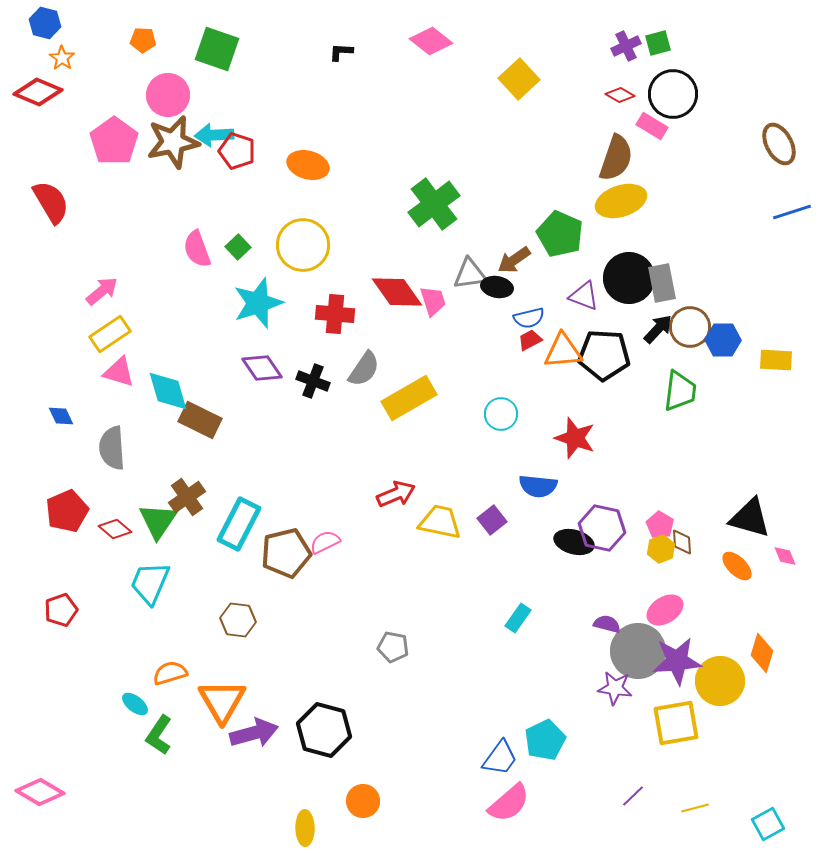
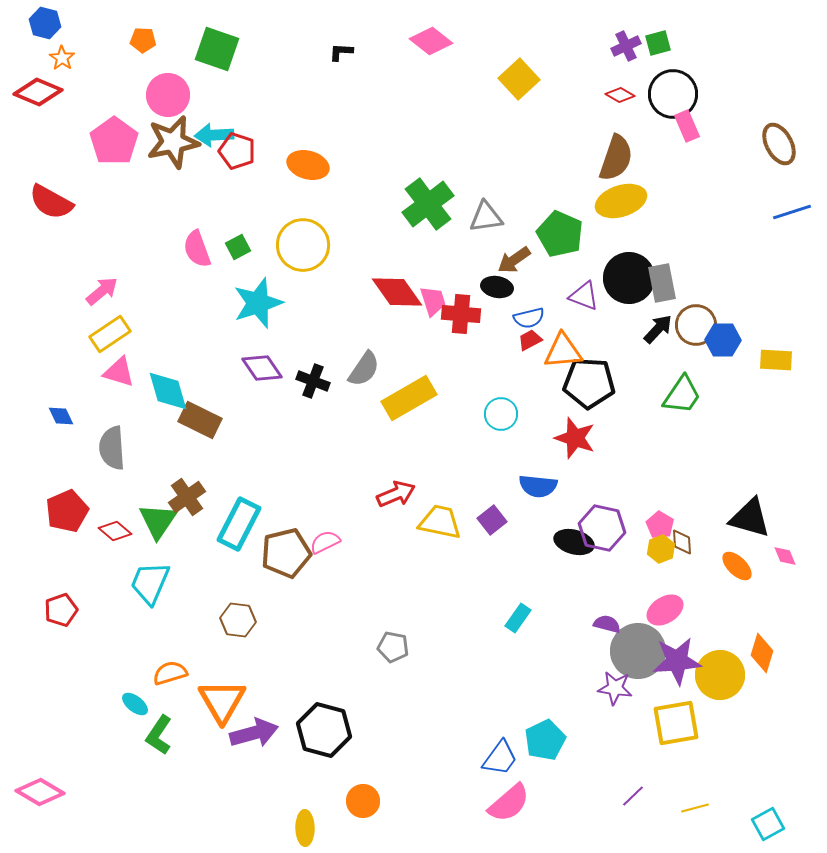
pink rectangle at (652, 126): moved 35 px right; rotated 36 degrees clockwise
red semicircle at (51, 202): rotated 150 degrees clockwise
green cross at (434, 204): moved 6 px left
green square at (238, 247): rotated 15 degrees clockwise
gray triangle at (470, 274): moved 16 px right, 57 px up
red cross at (335, 314): moved 126 px right
brown circle at (690, 327): moved 6 px right, 2 px up
black pentagon at (604, 355): moved 15 px left, 28 px down
green trapezoid at (680, 391): moved 2 px right, 4 px down; rotated 27 degrees clockwise
red diamond at (115, 529): moved 2 px down
yellow circle at (720, 681): moved 6 px up
